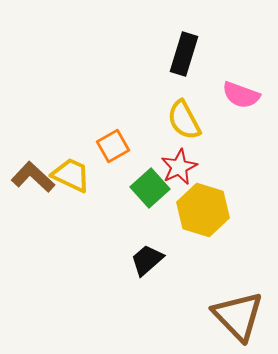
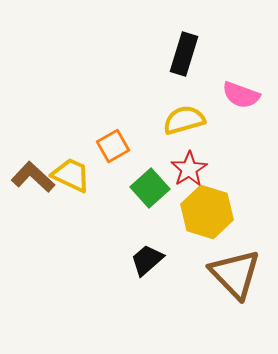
yellow semicircle: rotated 102 degrees clockwise
red star: moved 10 px right, 2 px down; rotated 6 degrees counterclockwise
yellow hexagon: moved 4 px right, 2 px down
brown triangle: moved 3 px left, 42 px up
